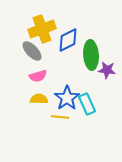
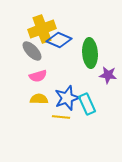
blue diamond: moved 9 px left; rotated 50 degrees clockwise
green ellipse: moved 1 px left, 2 px up
purple star: moved 1 px right, 5 px down
blue star: rotated 15 degrees clockwise
yellow line: moved 1 px right
